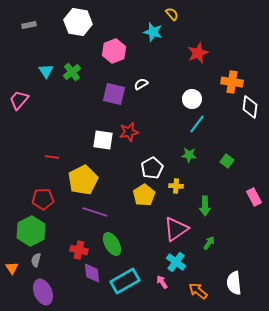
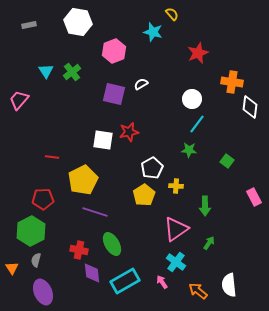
green star at (189, 155): moved 5 px up
white semicircle at (234, 283): moved 5 px left, 2 px down
